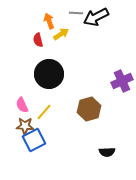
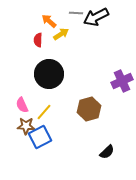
orange arrow: rotated 28 degrees counterclockwise
red semicircle: rotated 16 degrees clockwise
brown star: moved 1 px right
blue square: moved 6 px right, 3 px up
black semicircle: rotated 42 degrees counterclockwise
